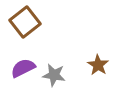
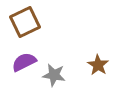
brown square: rotated 12 degrees clockwise
purple semicircle: moved 1 px right, 6 px up
